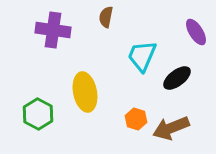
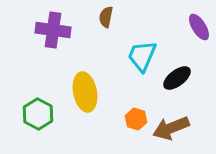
purple ellipse: moved 3 px right, 5 px up
